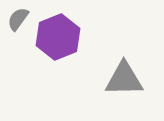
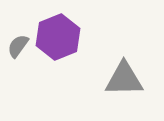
gray semicircle: moved 27 px down
